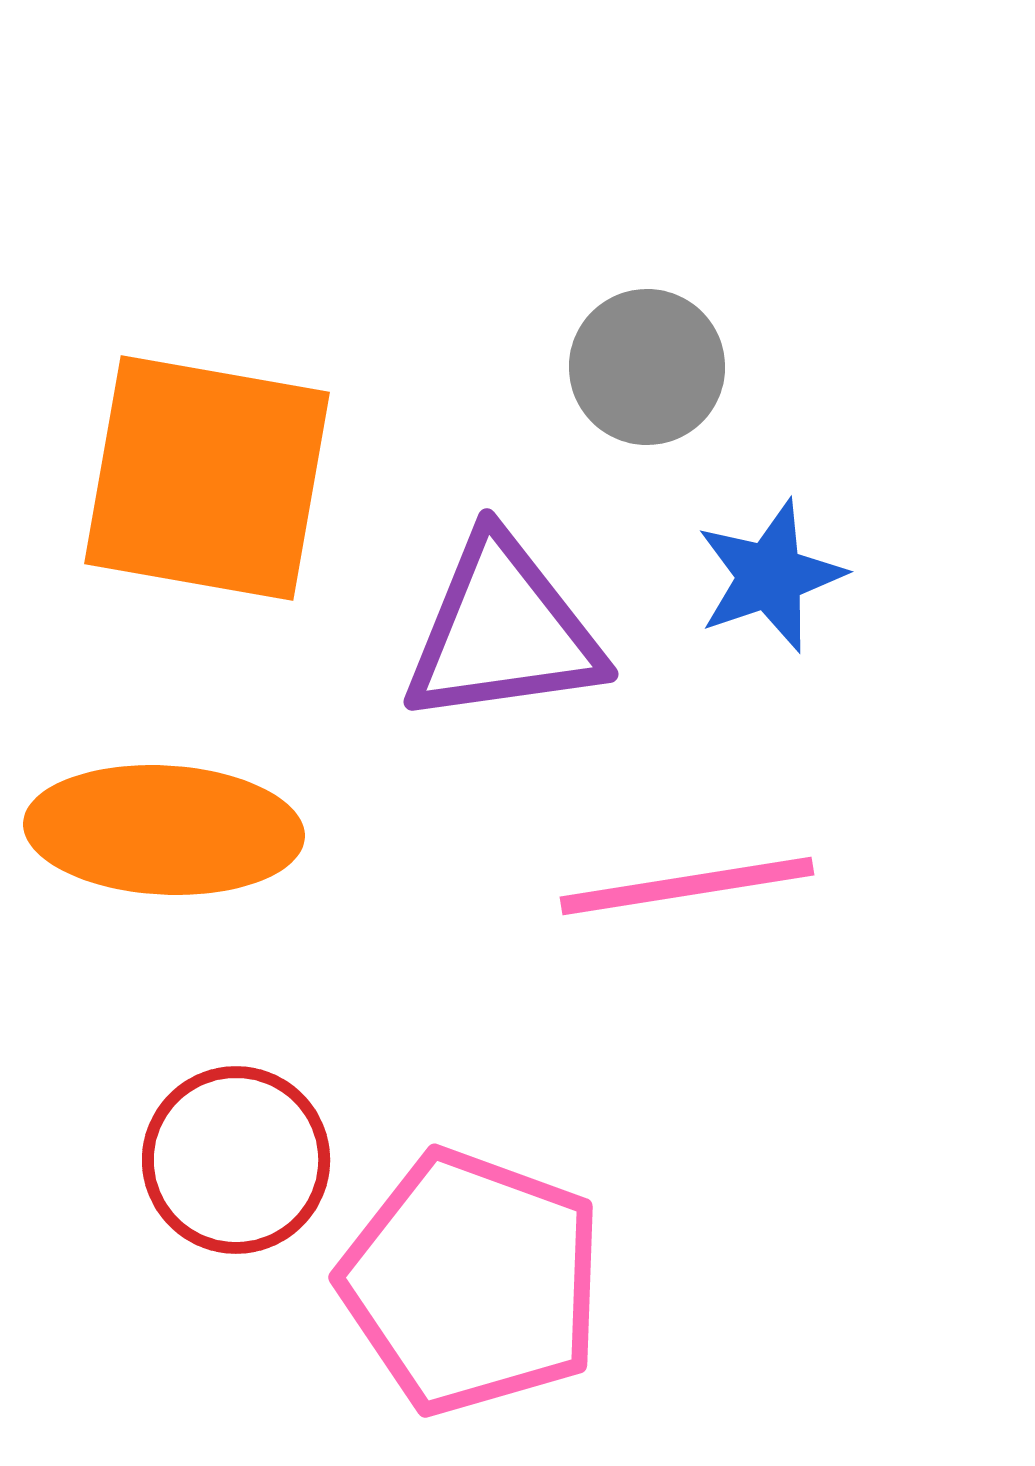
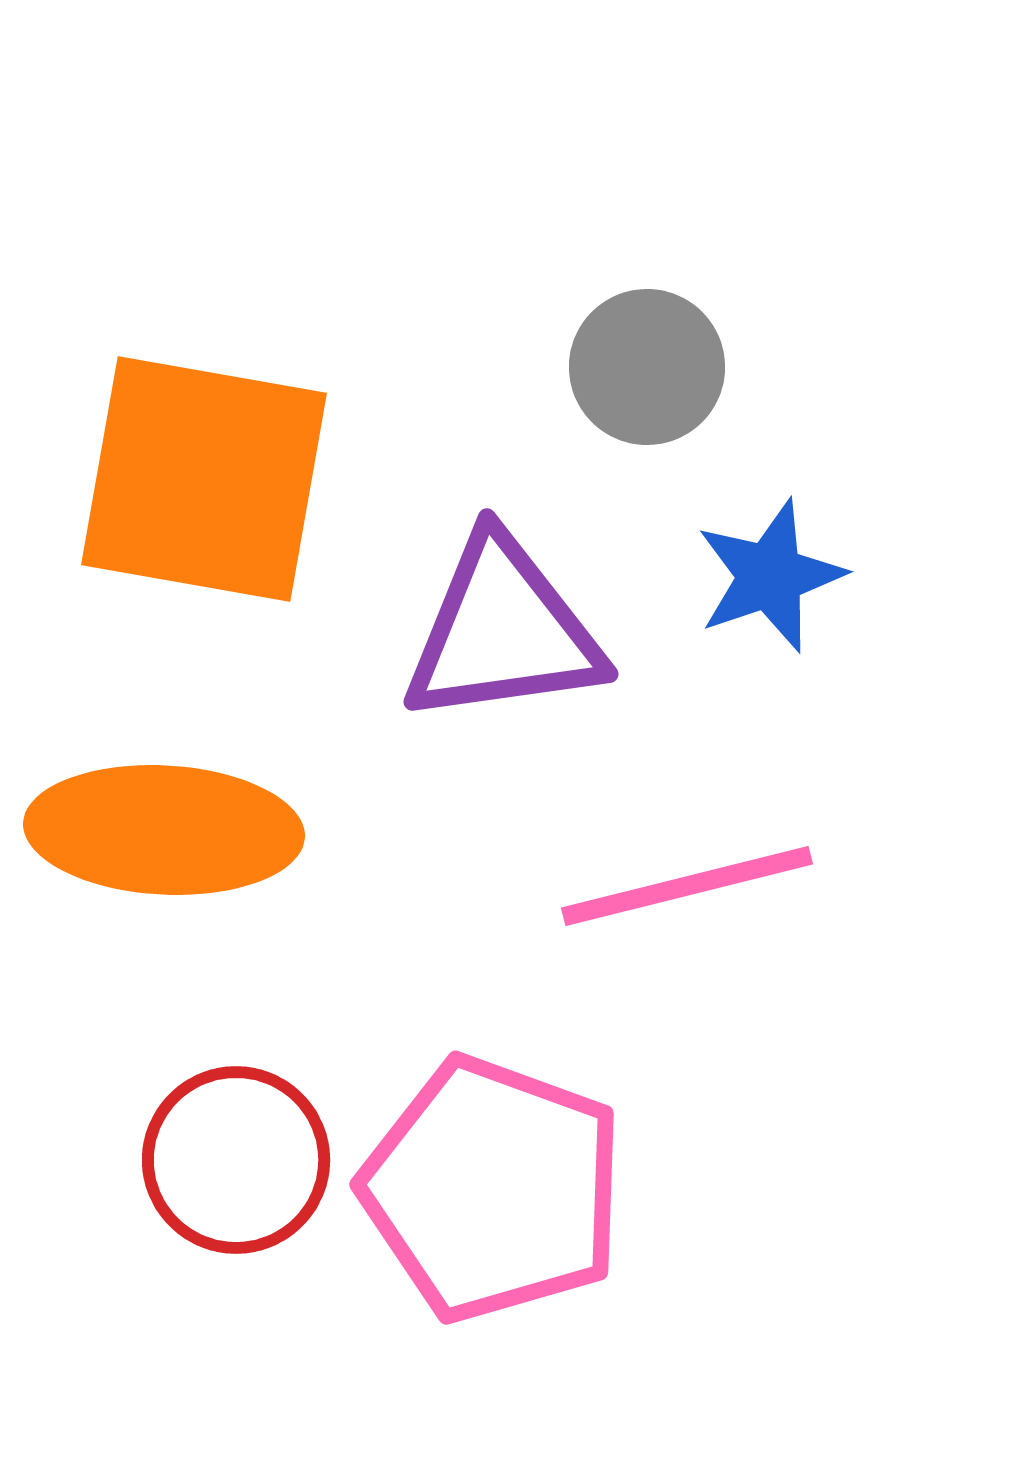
orange square: moved 3 px left, 1 px down
pink line: rotated 5 degrees counterclockwise
pink pentagon: moved 21 px right, 93 px up
